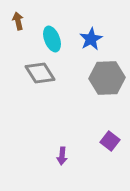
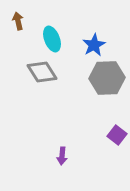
blue star: moved 3 px right, 6 px down
gray diamond: moved 2 px right, 1 px up
purple square: moved 7 px right, 6 px up
